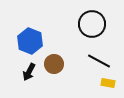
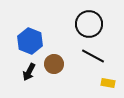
black circle: moved 3 px left
black line: moved 6 px left, 5 px up
